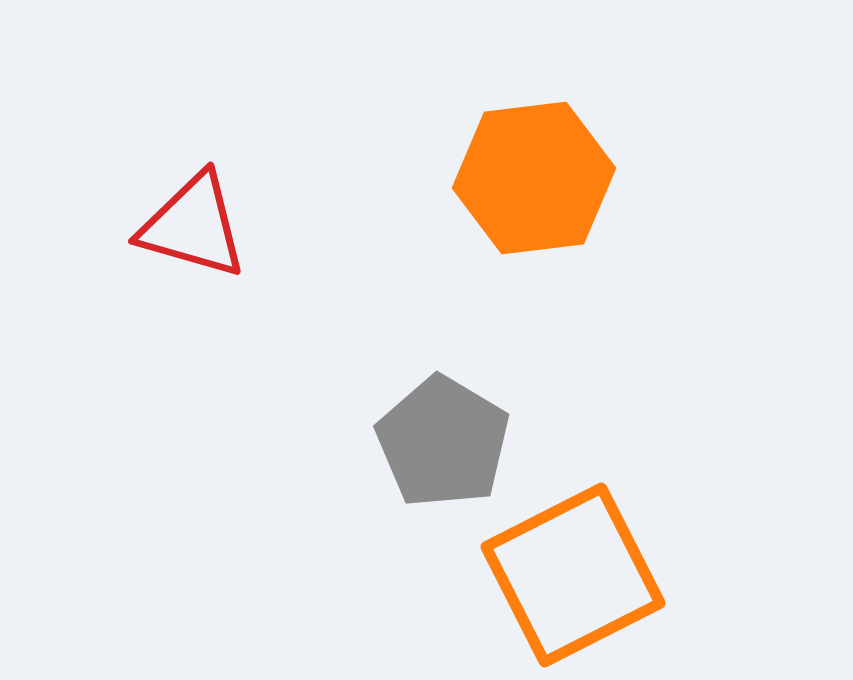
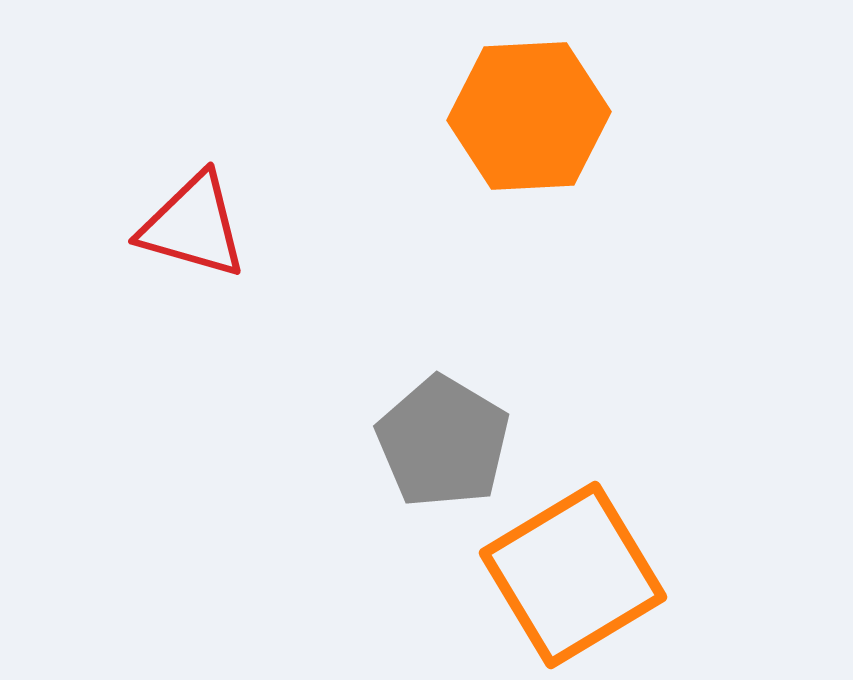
orange hexagon: moved 5 px left, 62 px up; rotated 4 degrees clockwise
orange square: rotated 4 degrees counterclockwise
